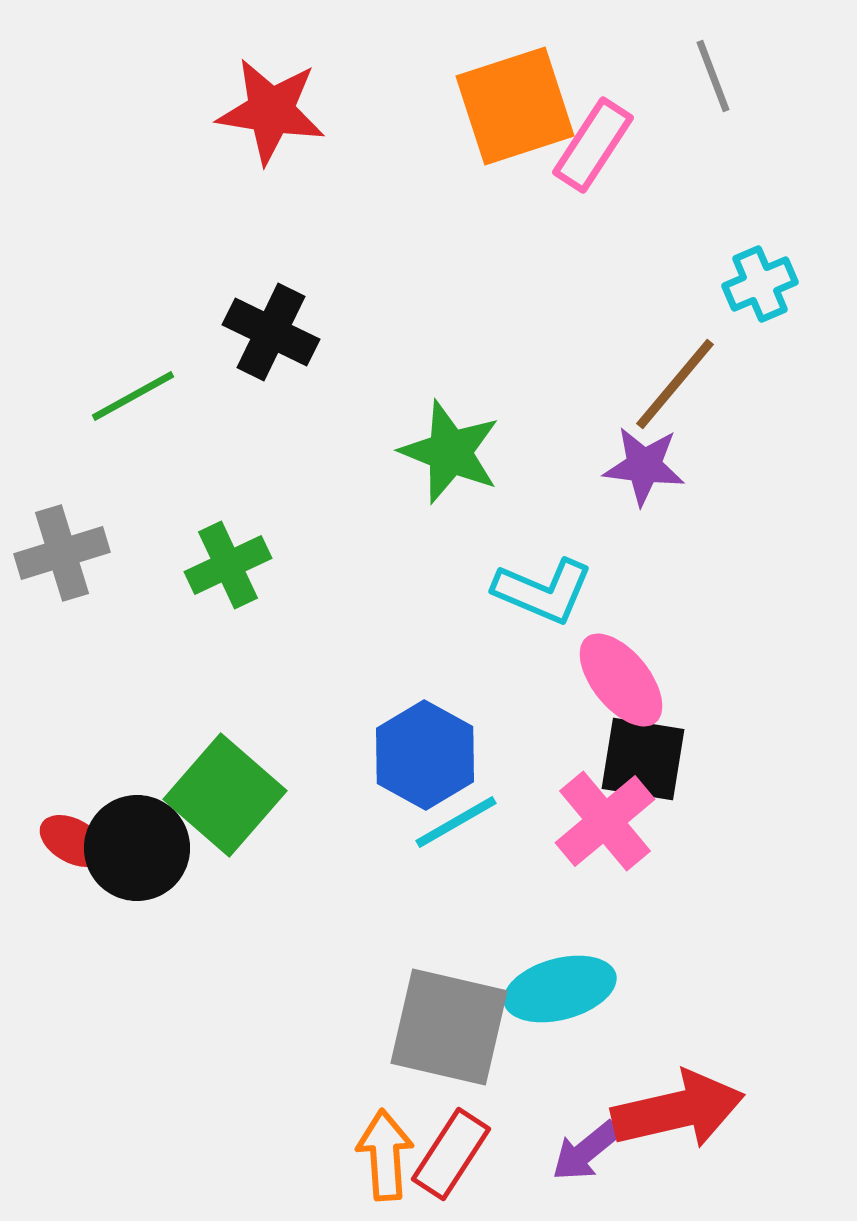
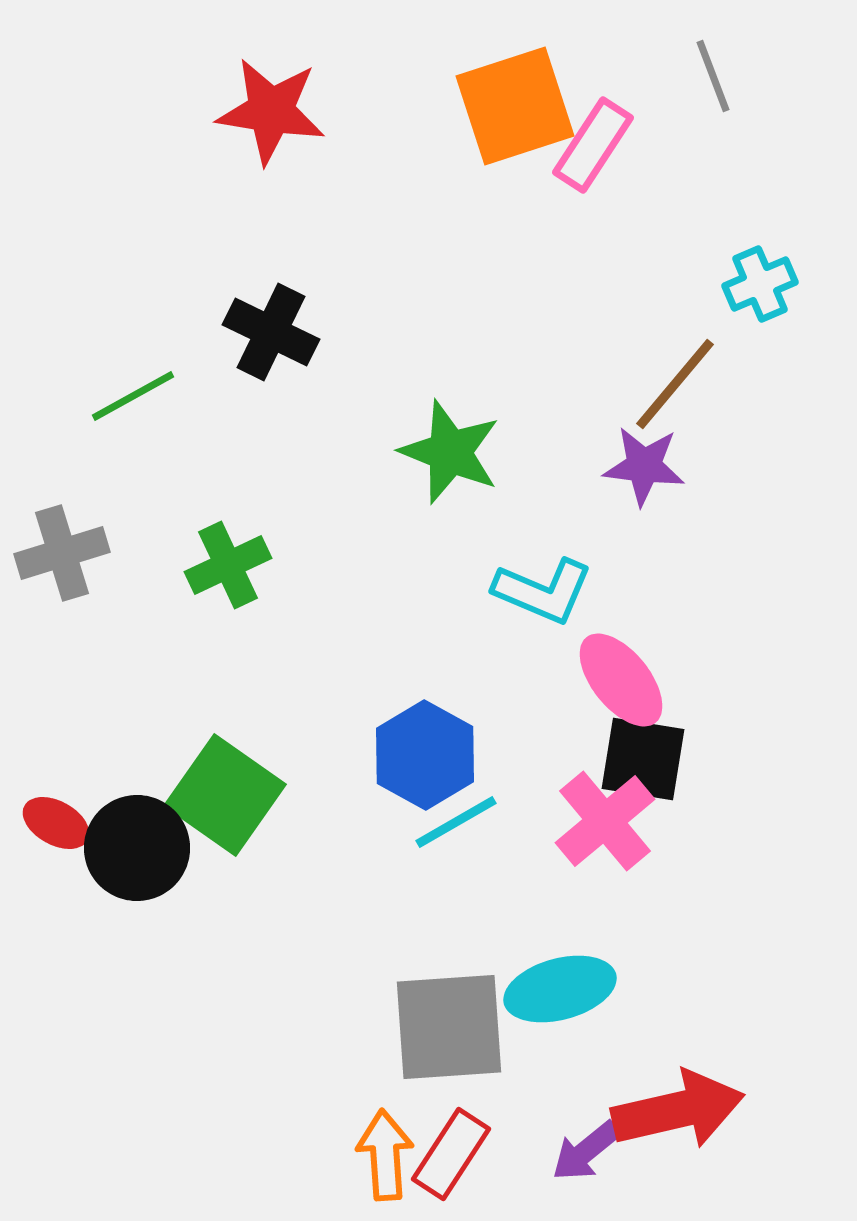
green square: rotated 6 degrees counterclockwise
red ellipse: moved 17 px left, 18 px up
gray square: rotated 17 degrees counterclockwise
